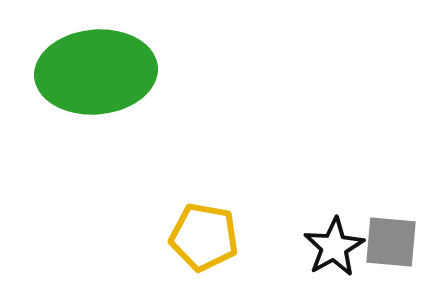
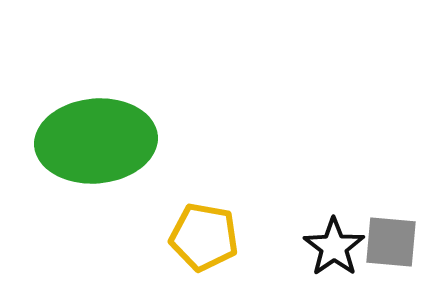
green ellipse: moved 69 px down
black star: rotated 6 degrees counterclockwise
